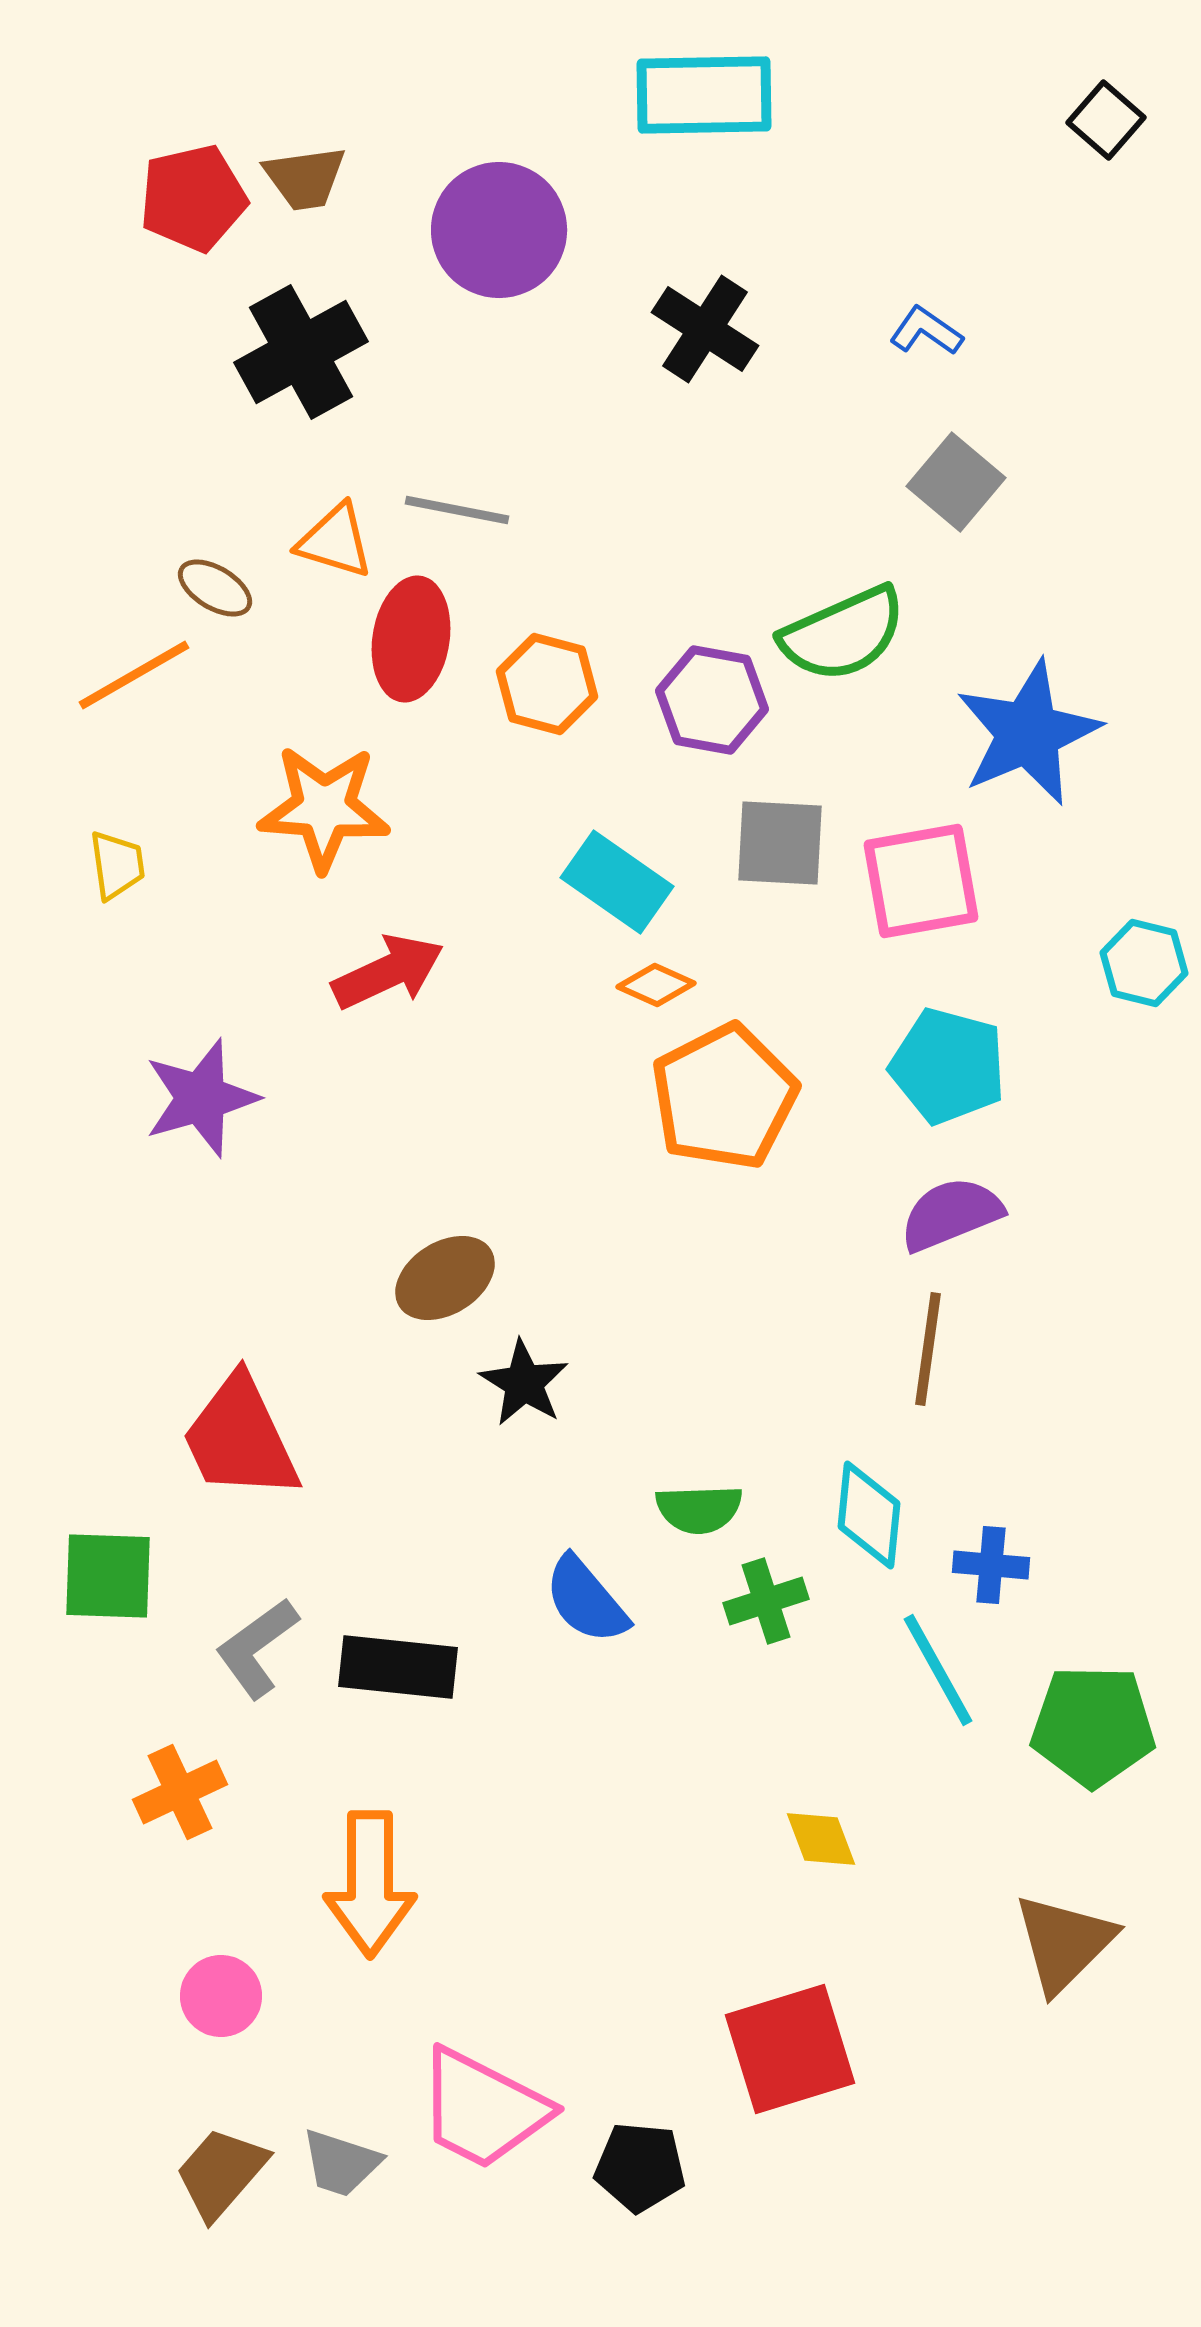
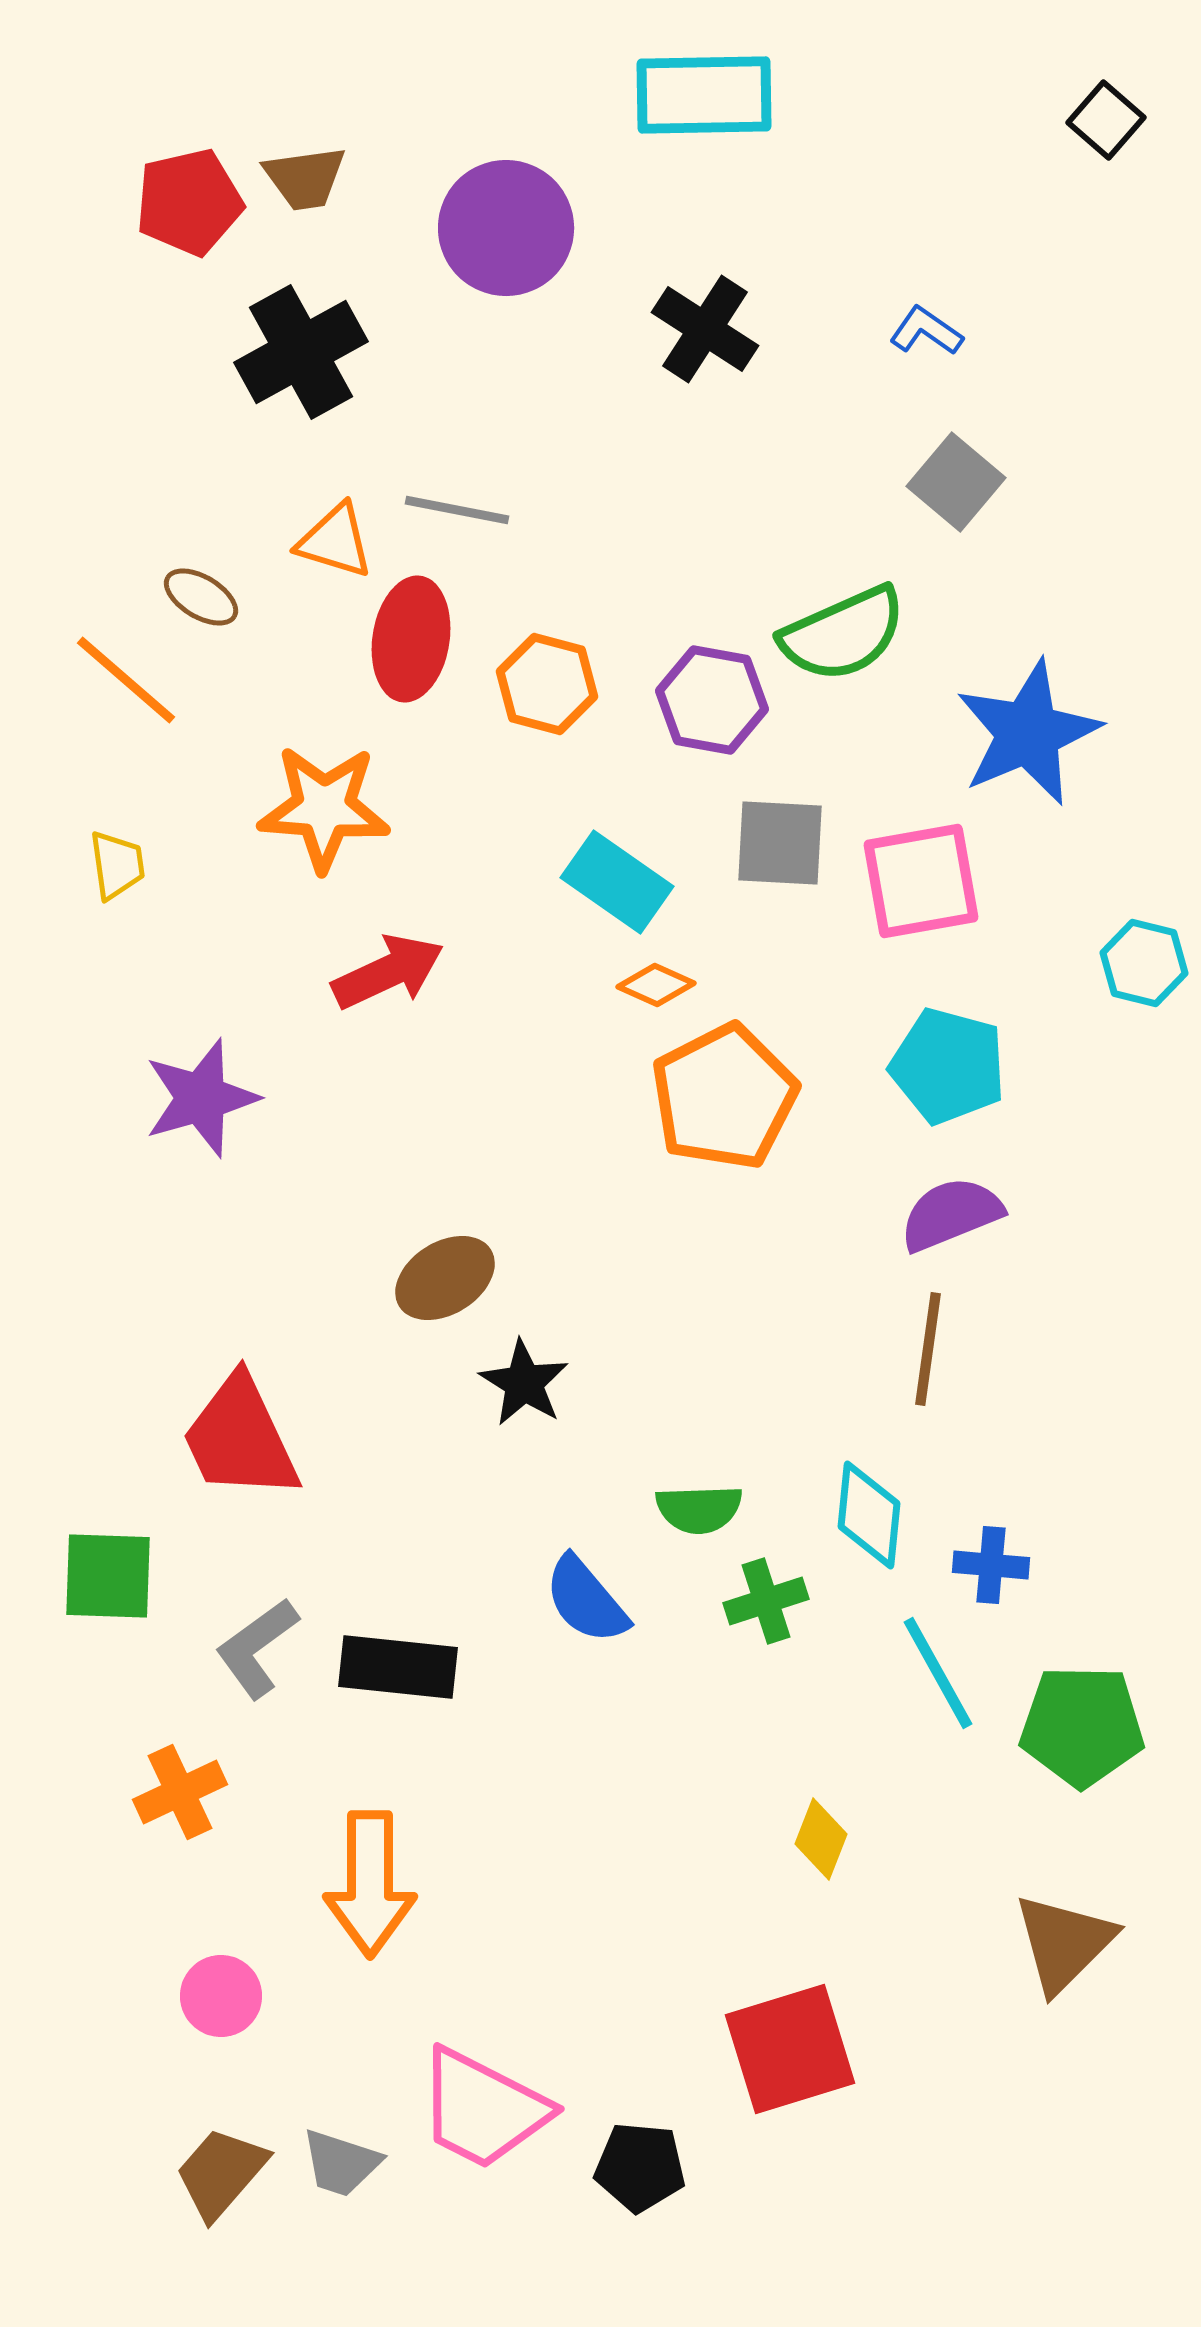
red pentagon at (193, 198): moved 4 px left, 4 px down
purple circle at (499, 230): moved 7 px right, 2 px up
brown ellipse at (215, 588): moved 14 px left, 9 px down
orange line at (134, 675): moved 8 px left, 5 px down; rotated 71 degrees clockwise
cyan line at (938, 1670): moved 3 px down
green pentagon at (1093, 1726): moved 11 px left
yellow diamond at (821, 1839): rotated 42 degrees clockwise
